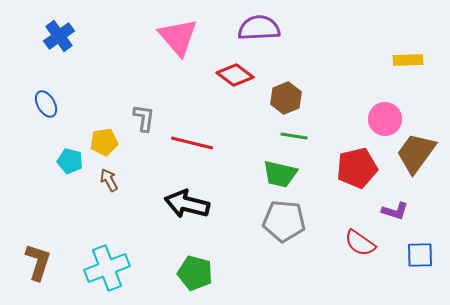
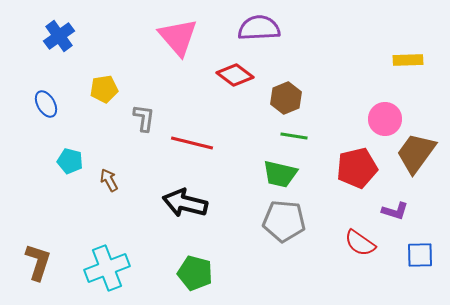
yellow pentagon: moved 53 px up
black arrow: moved 2 px left, 1 px up
